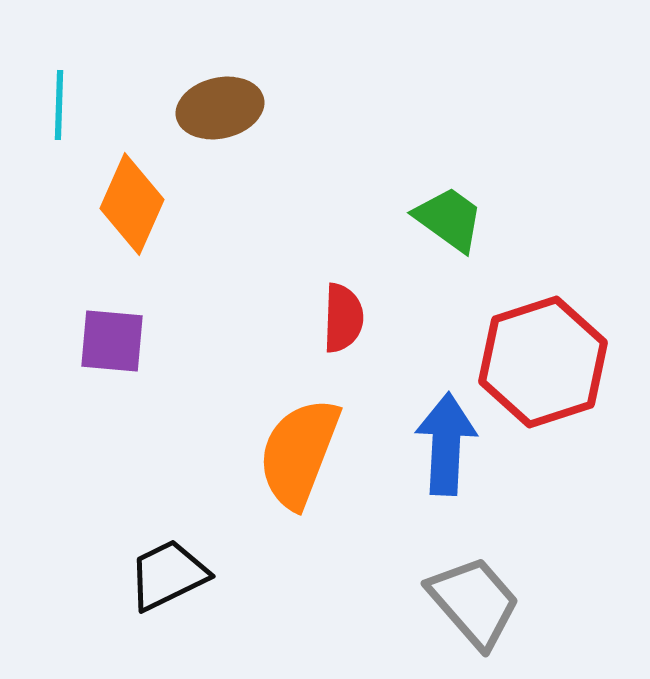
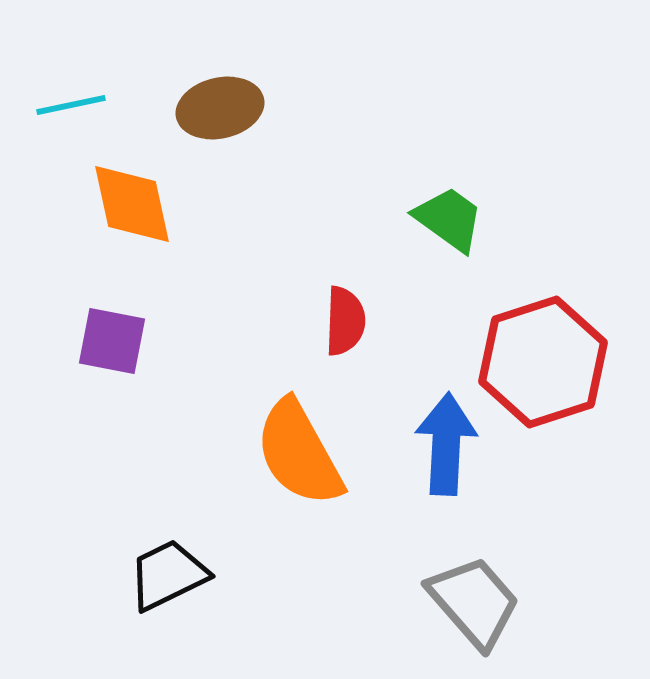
cyan line: moved 12 px right; rotated 76 degrees clockwise
orange diamond: rotated 36 degrees counterclockwise
red semicircle: moved 2 px right, 3 px down
purple square: rotated 6 degrees clockwise
orange semicircle: rotated 50 degrees counterclockwise
